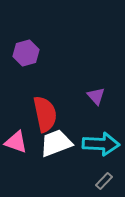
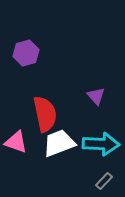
white trapezoid: moved 3 px right
